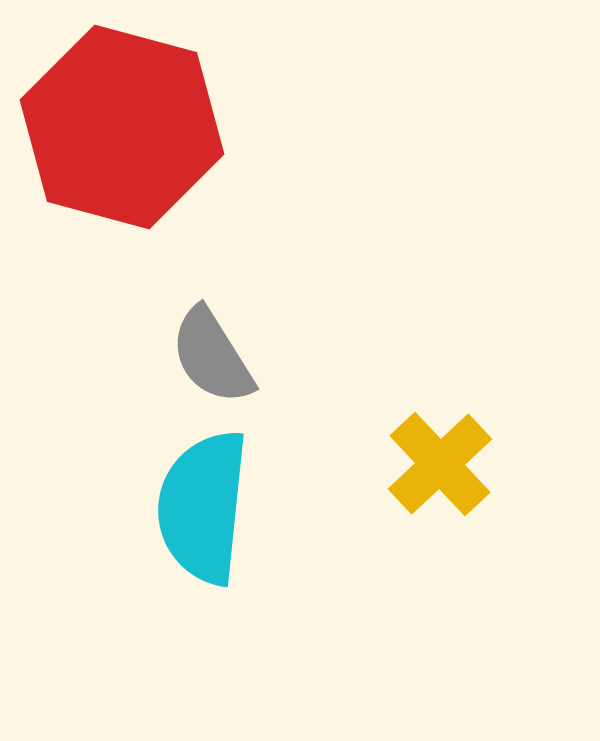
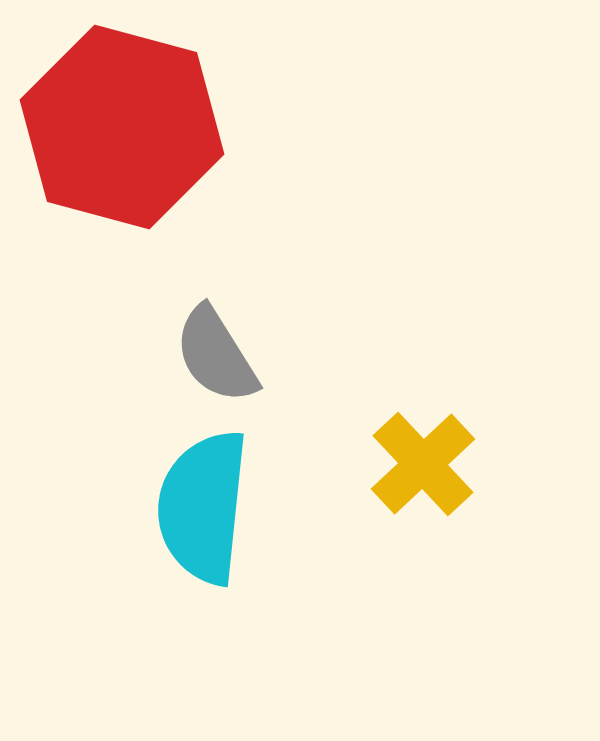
gray semicircle: moved 4 px right, 1 px up
yellow cross: moved 17 px left
